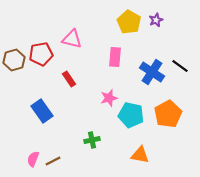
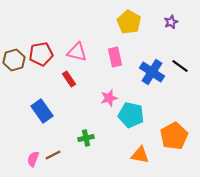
purple star: moved 15 px right, 2 px down
pink triangle: moved 5 px right, 13 px down
pink rectangle: rotated 18 degrees counterclockwise
orange pentagon: moved 6 px right, 22 px down
green cross: moved 6 px left, 2 px up
brown line: moved 6 px up
